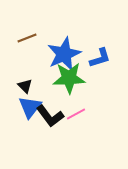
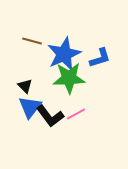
brown line: moved 5 px right, 3 px down; rotated 36 degrees clockwise
